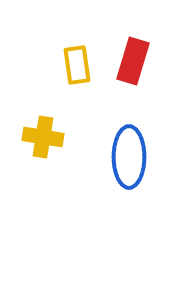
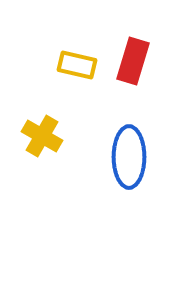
yellow rectangle: rotated 69 degrees counterclockwise
yellow cross: moved 1 px left, 1 px up; rotated 21 degrees clockwise
